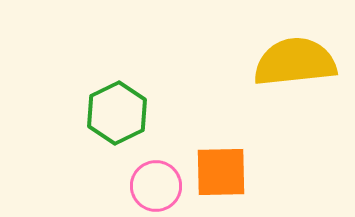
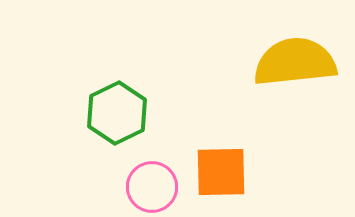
pink circle: moved 4 px left, 1 px down
